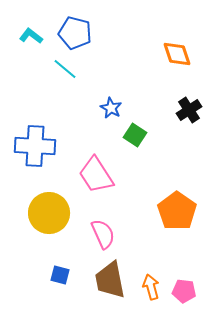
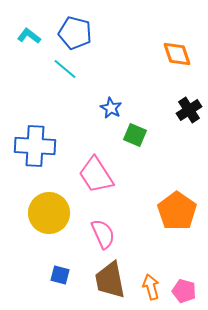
cyan L-shape: moved 2 px left
green square: rotated 10 degrees counterclockwise
pink pentagon: rotated 10 degrees clockwise
